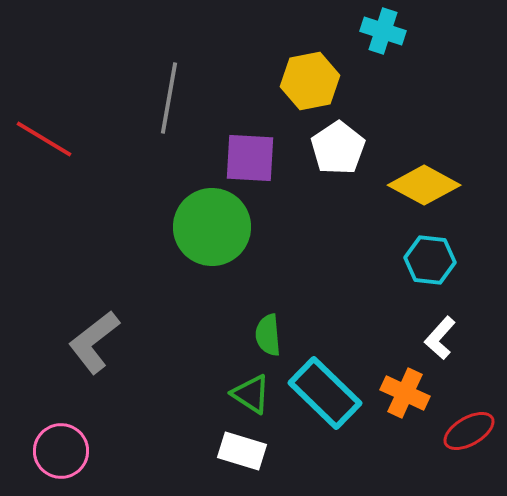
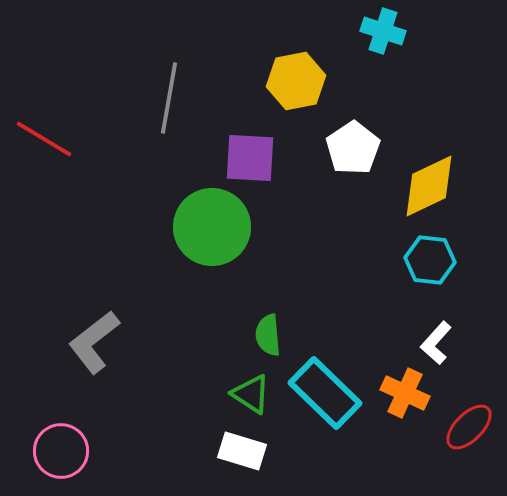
yellow hexagon: moved 14 px left
white pentagon: moved 15 px right
yellow diamond: moved 5 px right, 1 px down; rotated 54 degrees counterclockwise
white L-shape: moved 4 px left, 5 px down
red ellipse: moved 4 px up; rotated 15 degrees counterclockwise
